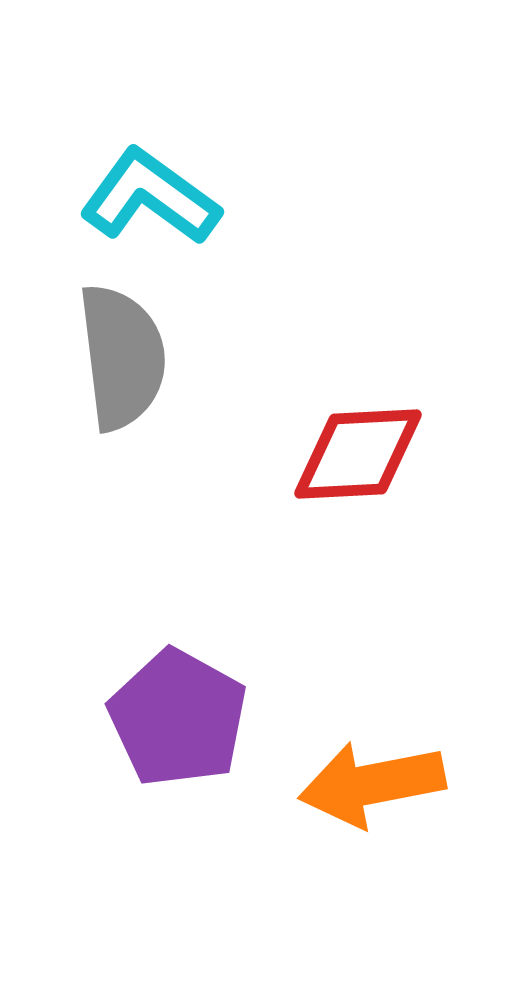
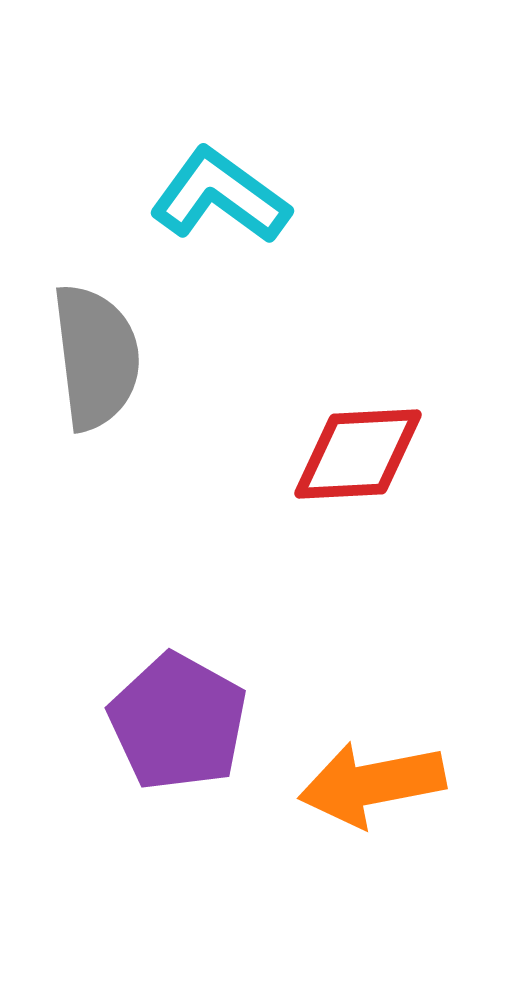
cyan L-shape: moved 70 px right, 1 px up
gray semicircle: moved 26 px left
purple pentagon: moved 4 px down
